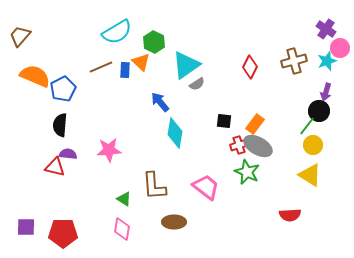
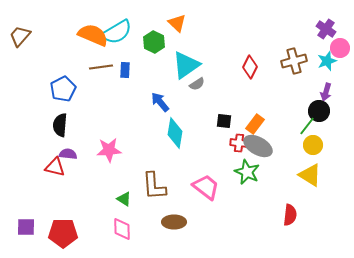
orange triangle: moved 36 px right, 39 px up
brown line: rotated 15 degrees clockwise
orange semicircle: moved 58 px right, 41 px up
red cross: moved 2 px up; rotated 24 degrees clockwise
red semicircle: rotated 80 degrees counterclockwise
pink diamond: rotated 10 degrees counterclockwise
